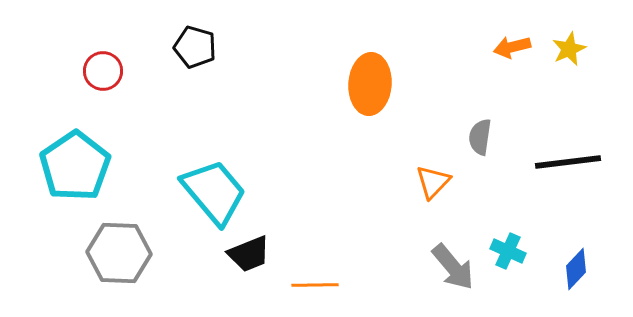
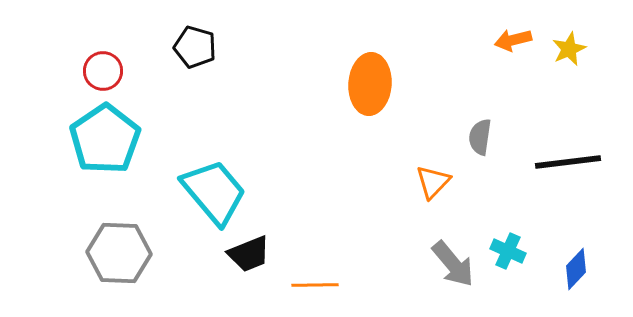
orange arrow: moved 1 px right, 7 px up
cyan pentagon: moved 30 px right, 27 px up
gray arrow: moved 3 px up
